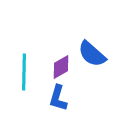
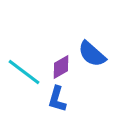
cyan line: rotated 54 degrees counterclockwise
blue L-shape: moved 1 px left, 1 px down
